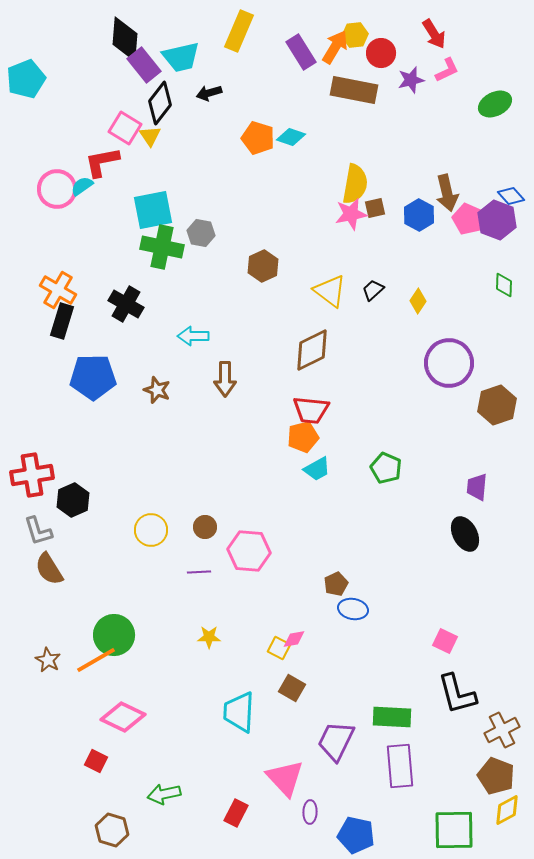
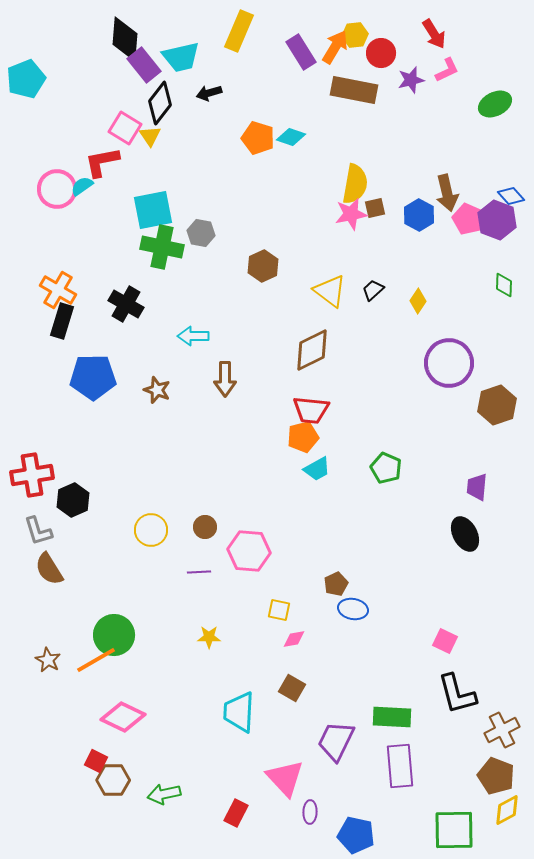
yellow square at (279, 648): moved 38 px up; rotated 15 degrees counterclockwise
brown hexagon at (112, 830): moved 1 px right, 50 px up; rotated 16 degrees counterclockwise
